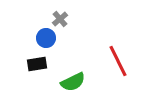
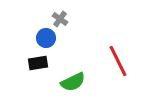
gray cross: rotated 14 degrees counterclockwise
black rectangle: moved 1 px right, 1 px up
